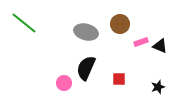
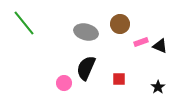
green line: rotated 12 degrees clockwise
black star: rotated 16 degrees counterclockwise
